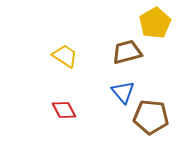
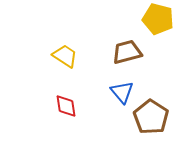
yellow pentagon: moved 3 px right, 4 px up; rotated 28 degrees counterclockwise
blue triangle: moved 1 px left
red diamond: moved 2 px right, 4 px up; rotated 20 degrees clockwise
brown pentagon: rotated 28 degrees clockwise
